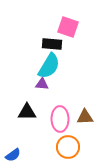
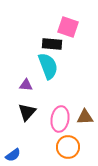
cyan semicircle: moved 1 px left; rotated 52 degrees counterclockwise
purple triangle: moved 16 px left, 1 px down
black triangle: rotated 48 degrees counterclockwise
pink ellipse: rotated 10 degrees clockwise
